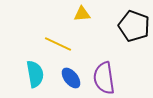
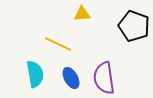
blue ellipse: rotated 10 degrees clockwise
